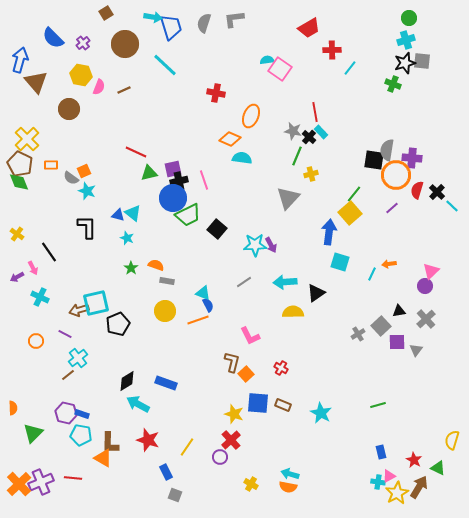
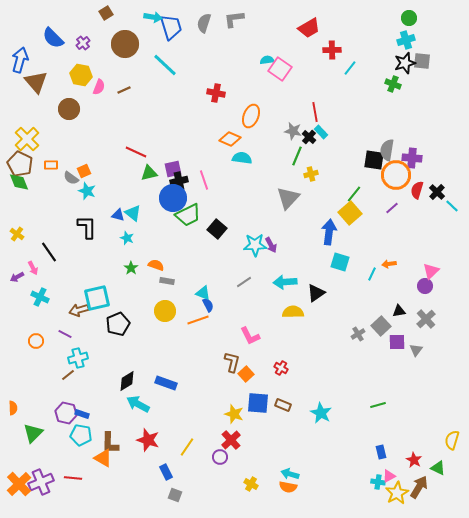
cyan square at (96, 303): moved 1 px right, 5 px up
cyan cross at (78, 358): rotated 24 degrees clockwise
